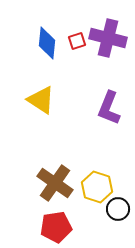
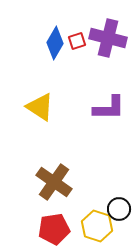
blue diamond: moved 8 px right; rotated 24 degrees clockwise
yellow triangle: moved 1 px left, 7 px down
purple L-shape: rotated 112 degrees counterclockwise
brown cross: moved 1 px left, 1 px up
yellow hexagon: moved 39 px down
black circle: moved 1 px right
red pentagon: moved 2 px left, 2 px down
